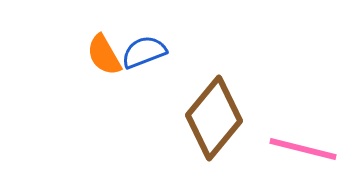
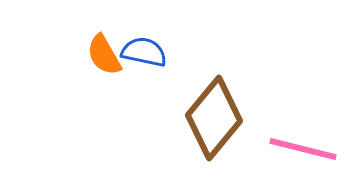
blue semicircle: rotated 33 degrees clockwise
